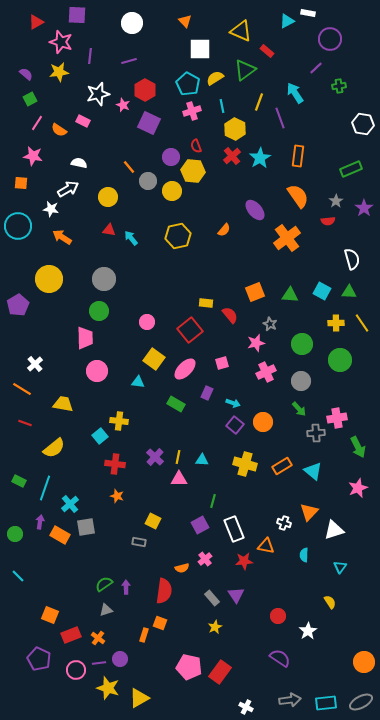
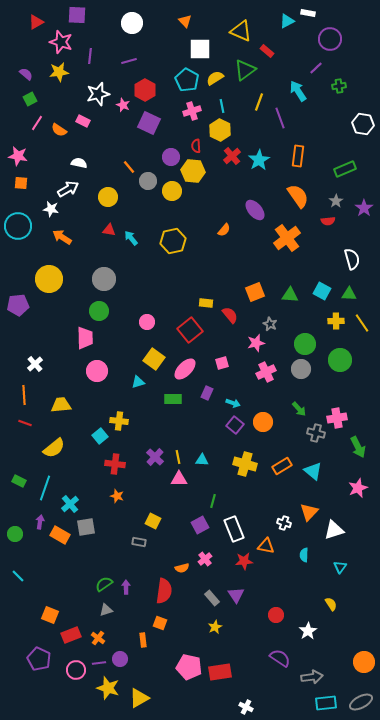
cyan pentagon at (188, 84): moved 1 px left, 4 px up
cyan arrow at (295, 93): moved 3 px right, 2 px up
yellow hexagon at (235, 129): moved 15 px left, 1 px down
red semicircle at (196, 146): rotated 16 degrees clockwise
pink star at (33, 156): moved 15 px left
cyan star at (260, 158): moved 1 px left, 2 px down
green rectangle at (351, 169): moved 6 px left
yellow hexagon at (178, 236): moved 5 px left, 5 px down
green triangle at (349, 292): moved 2 px down
purple pentagon at (18, 305): rotated 25 degrees clockwise
yellow cross at (336, 323): moved 2 px up
green circle at (302, 344): moved 3 px right
gray circle at (301, 381): moved 12 px up
cyan triangle at (138, 382): rotated 24 degrees counterclockwise
orange line at (22, 389): moved 2 px right, 6 px down; rotated 54 degrees clockwise
yellow trapezoid at (63, 404): moved 2 px left, 1 px down; rotated 15 degrees counterclockwise
green rectangle at (176, 404): moved 3 px left, 5 px up; rotated 30 degrees counterclockwise
gray cross at (316, 433): rotated 18 degrees clockwise
yellow line at (178, 457): rotated 24 degrees counterclockwise
yellow semicircle at (330, 602): moved 1 px right, 2 px down
red circle at (278, 616): moved 2 px left, 1 px up
orange rectangle at (144, 635): moved 1 px left, 5 px down; rotated 24 degrees counterclockwise
red rectangle at (220, 672): rotated 45 degrees clockwise
gray arrow at (290, 700): moved 22 px right, 23 px up
